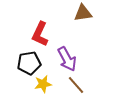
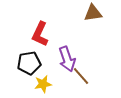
brown triangle: moved 10 px right
purple arrow: rotated 10 degrees clockwise
brown line: moved 5 px right, 9 px up
